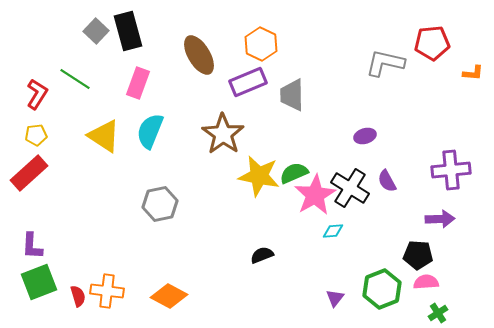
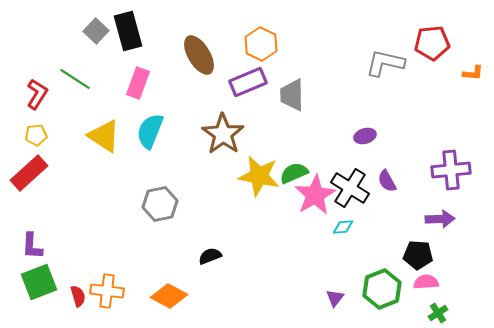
cyan diamond: moved 10 px right, 4 px up
black semicircle: moved 52 px left, 1 px down
